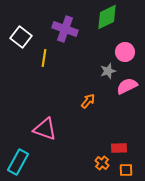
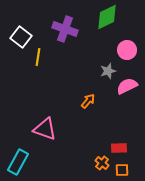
pink circle: moved 2 px right, 2 px up
yellow line: moved 6 px left, 1 px up
orange square: moved 4 px left
